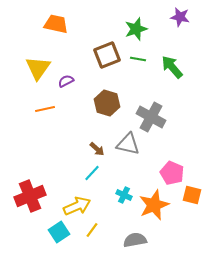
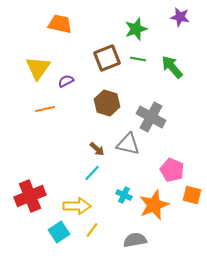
orange trapezoid: moved 4 px right
brown square: moved 3 px down
pink pentagon: moved 3 px up
yellow arrow: rotated 24 degrees clockwise
